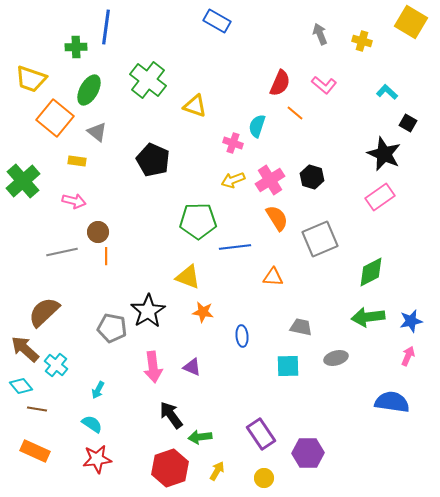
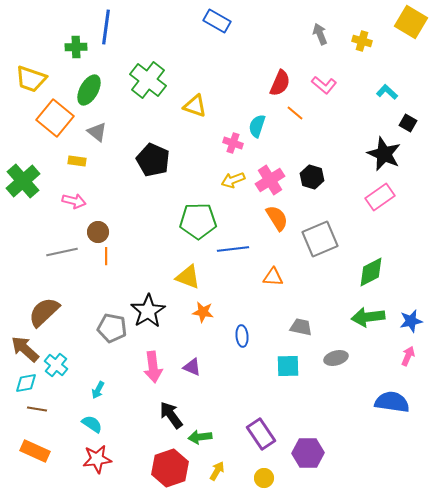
blue line at (235, 247): moved 2 px left, 2 px down
cyan diamond at (21, 386): moved 5 px right, 3 px up; rotated 60 degrees counterclockwise
